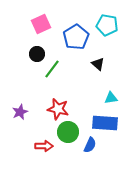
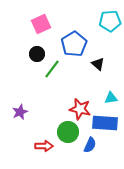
cyan pentagon: moved 3 px right, 4 px up; rotated 15 degrees counterclockwise
blue pentagon: moved 2 px left, 7 px down
red star: moved 22 px right
